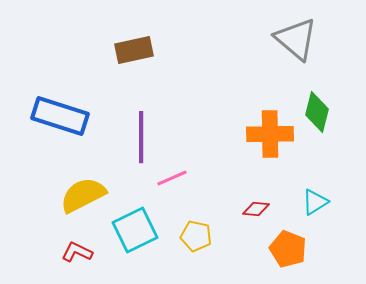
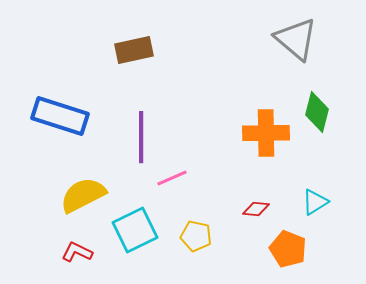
orange cross: moved 4 px left, 1 px up
